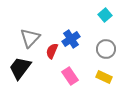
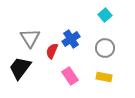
gray triangle: rotated 15 degrees counterclockwise
gray circle: moved 1 px left, 1 px up
yellow rectangle: rotated 14 degrees counterclockwise
